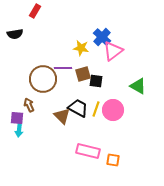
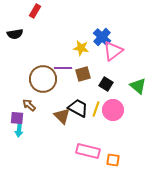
black square: moved 10 px right, 3 px down; rotated 24 degrees clockwise
green triangle: rotated 12 degrees clockwise
brown arrow: rotated 24 degrees counterclockwise
